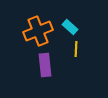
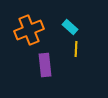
orange cross: moved 9 px left, 1 px up
